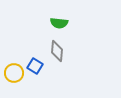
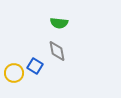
gray diamond: rotated 15 degrees counterclockwise
